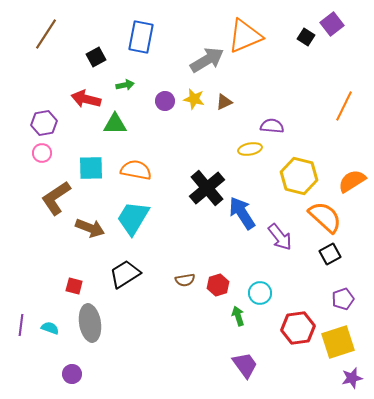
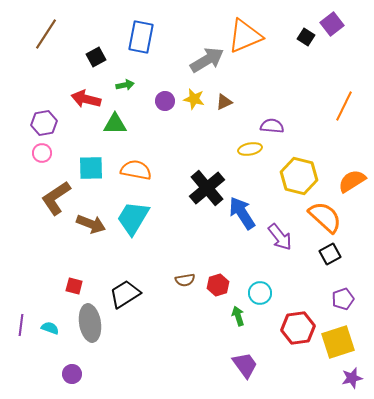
brown arrow at (90, 228): moved 1 px right, 4 px up
black trapezoid at (125, 274): moved 20 px down
